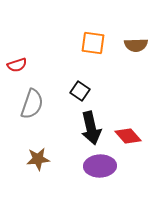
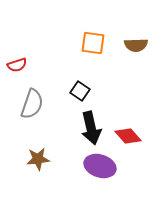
purple ellipse: rotated 20 degrees clockwise
